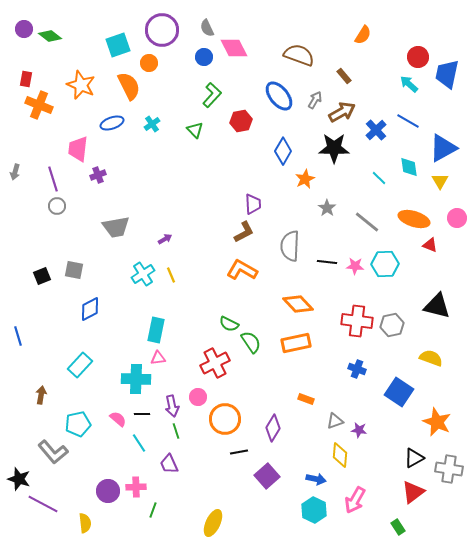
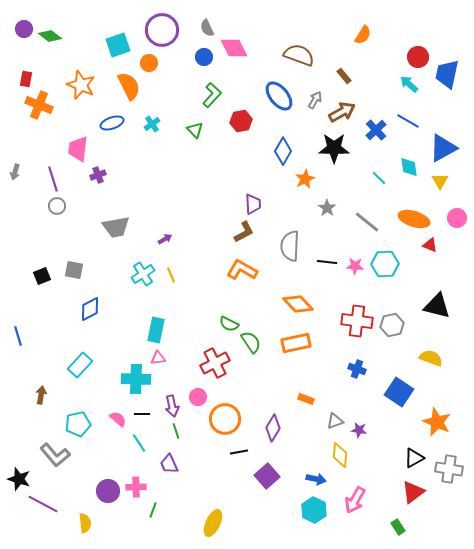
gray L-shape at (53, 452): moved 2 px right, 3 px down
